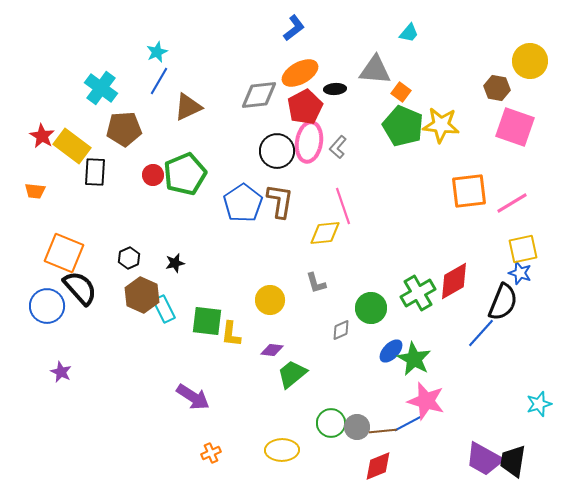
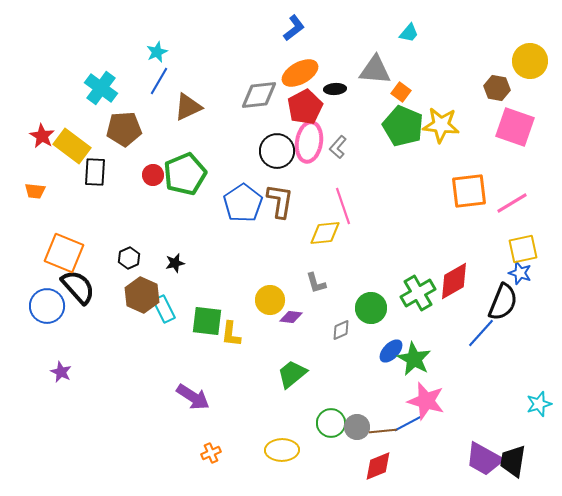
black semicircle at (80, 288): moved 2 px left, 1 px up
purple diamond at (272, 350): moved 19 px right, 33 px up
